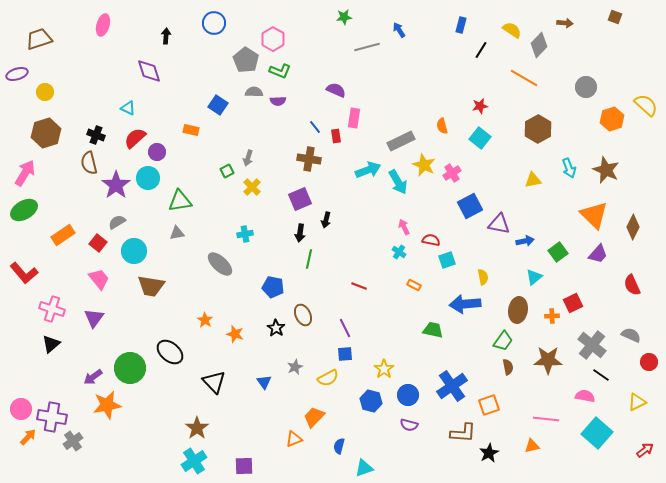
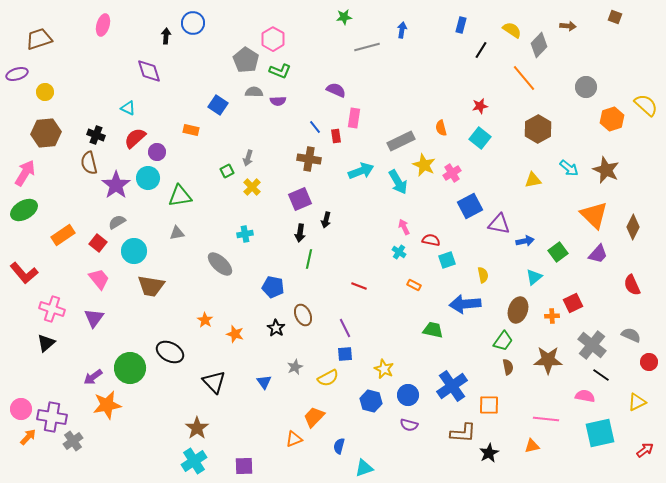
blue circle at (214, 23): moved 21 px left
brown arrow at (565, 23): moved 3 px right, 3 px down
blue arrow at (399, 30): moved 3 px right; rotated 42 degrees clockwise
orange line at (524, 78): rotated 20 degrees clockwise
orange semicircle at (442, 126): moved 1 px left, 2 px down
brown hexagon at (46, 133): rotated 12 degrees clockwise
cyan arrow at (569, 168): rotated 30 degrees counterclockwise
cyan arrow at (368, 170): moved 7 px left, 1 px down
green triangle at (180, 201): moved 5 px up
yellow semicircle at (483, 277): moved 2 px up
brown ellipse at (518, 310): rotated 10 degrees clockwise
black triangle at (51, 344): moved 5 px left, 1 px up
black ellipse at (170, 352): rotated 12 degrees counterclockwise
yellow star at (384, 369): rotated 12 degrees counterclockwise
orange square at (489, 405): rotated 20 degrees clockwise
cyan square at (597, 433): moved 3 px right; rotated 36 degrees clockwise
